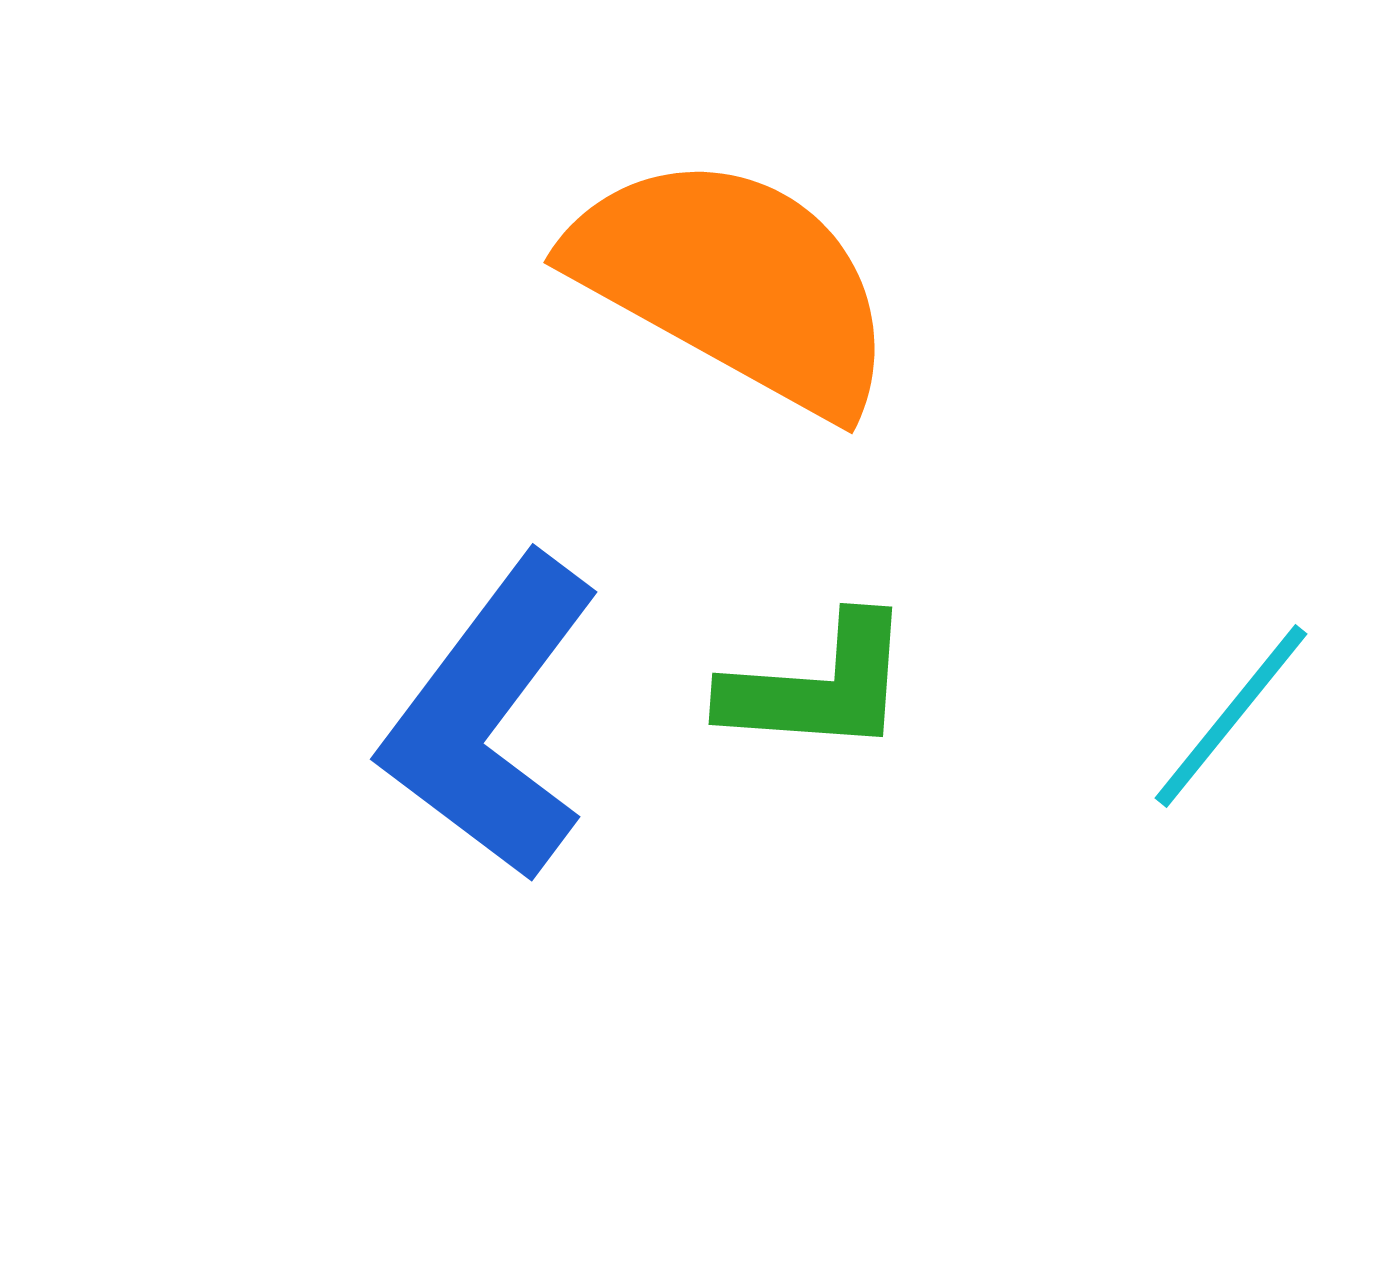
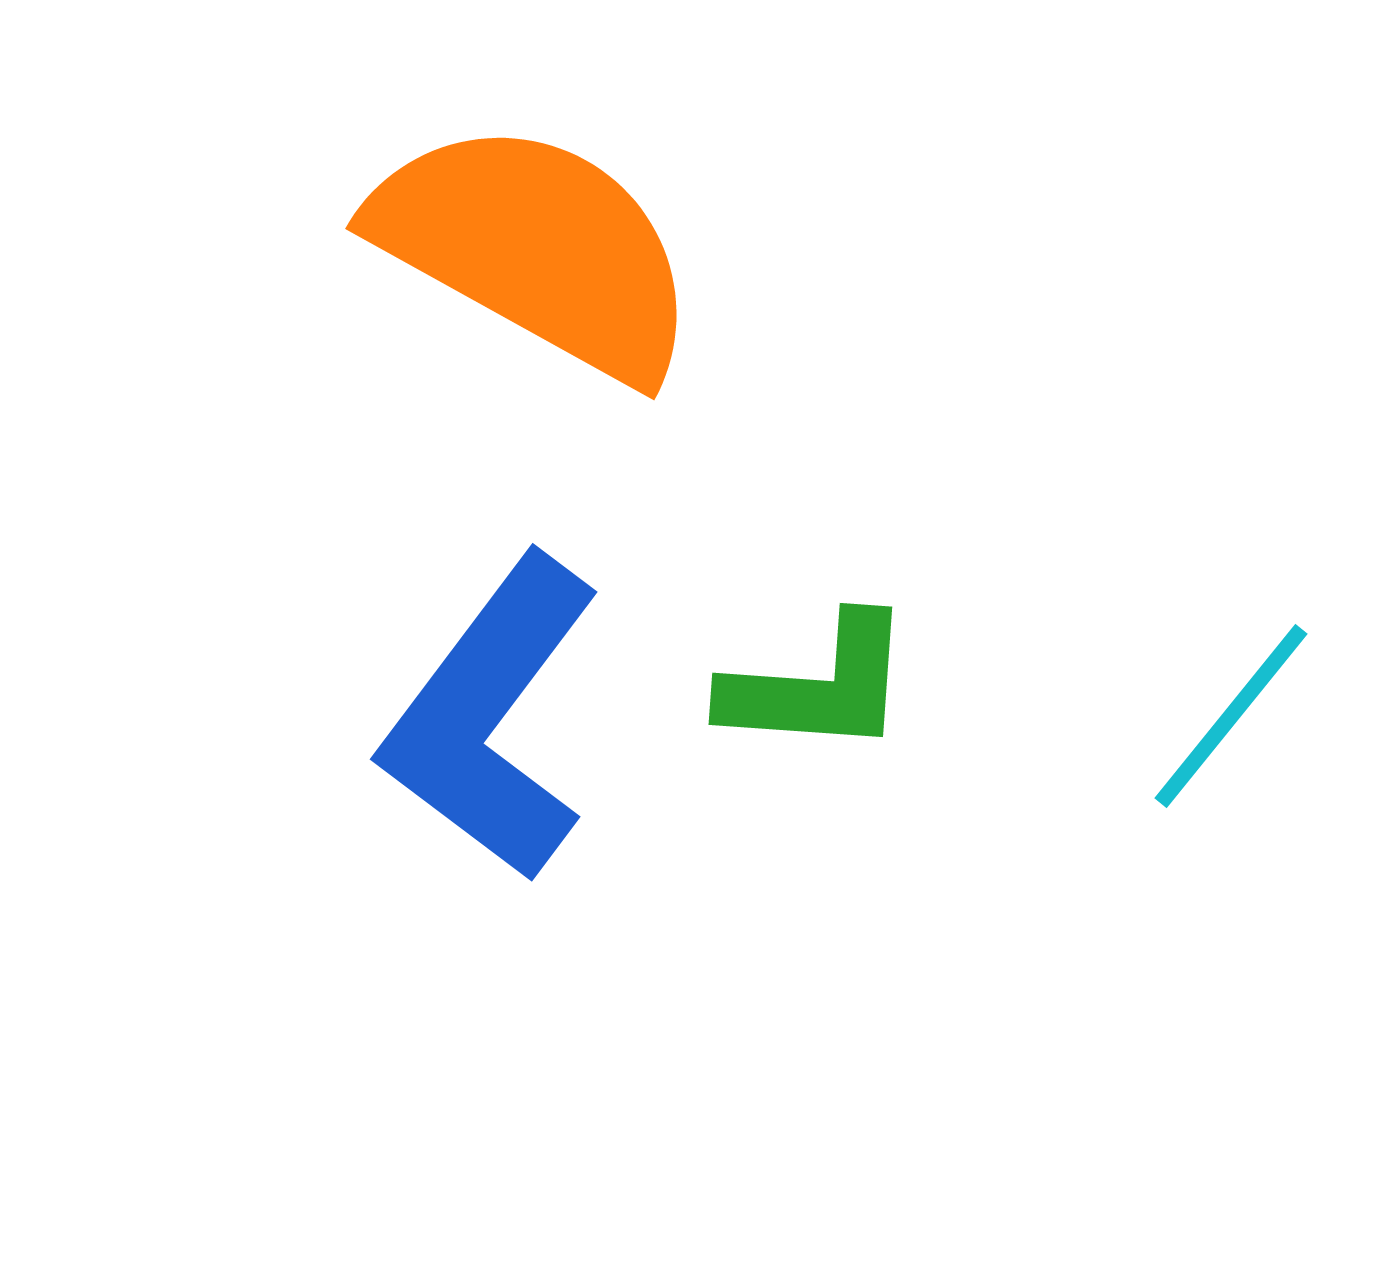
orange semicircle: moved 198 px left, 34 px up
